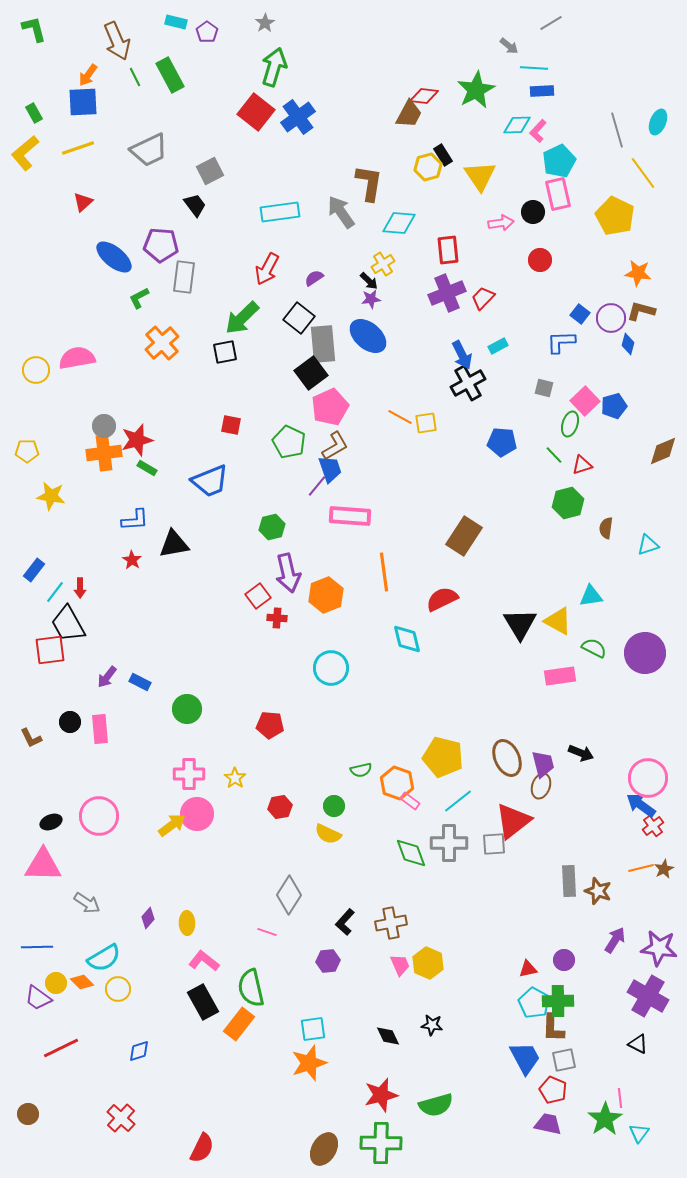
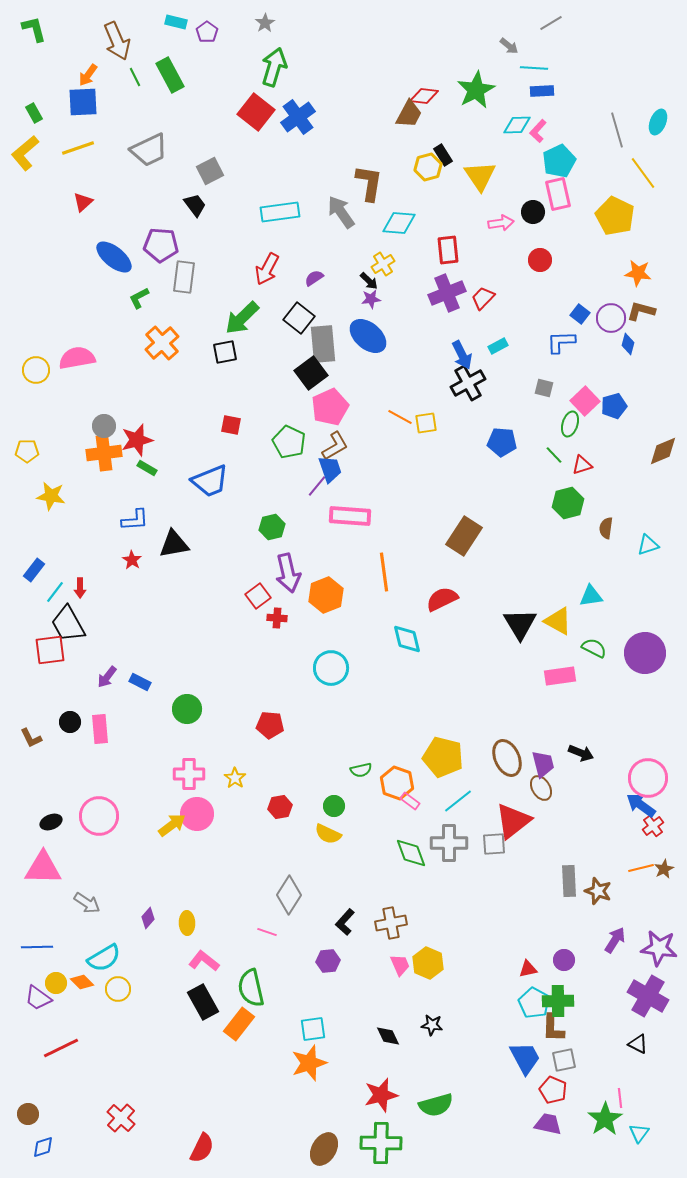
brown ellipse at (541, 786): moved 2 px down; rotated 50 degrees counterclockwise
pink triangle at (43, 865): moved 3 px down
blue diamond at (139, 1051): moved 96 px left, 96 px down
